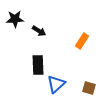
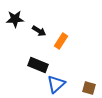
orange rectangle: moved 21 px left
black rectangle: rotated 66 degrees counterclockwise
